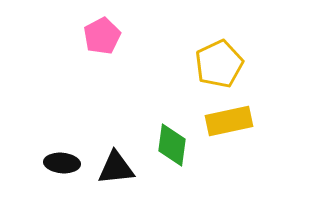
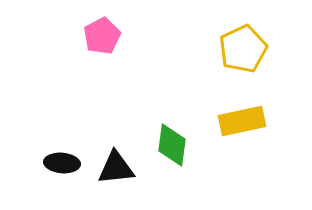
yellow pentagon: moved 24 px right, 15 px up
yellow rectangle: moved 13 px right
